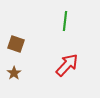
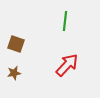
brown star: rotated 24 degrees clockwise
